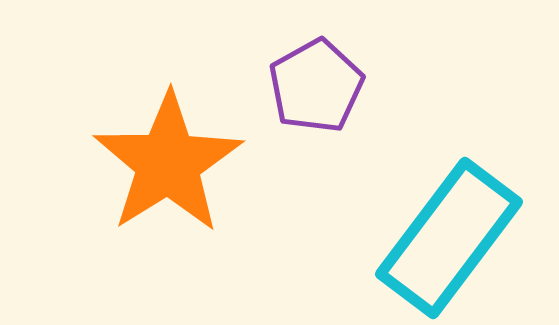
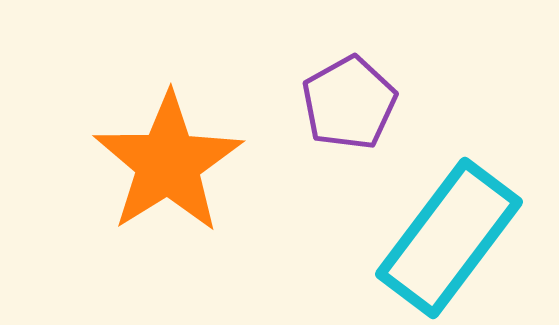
purple pentagon: moved 33 px right, 17 px down
